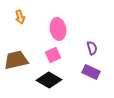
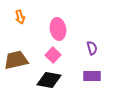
pink square: rotated 21 degrees counterclockwise
purple rectangle: moved 1 px right, 4 px down; rotated 24 degrees counterclockwise
black diamond: rotated 20 degrees counterclockwise
